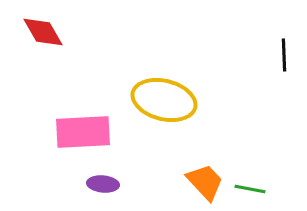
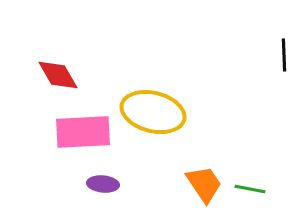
red diamond: moved 15 px right, 43 px down
yellow ellipse: moved 11 px left, 12 px down
orange trapezoid: moved 1 px left, 2 px down; rotated 9 degrees clockwise
